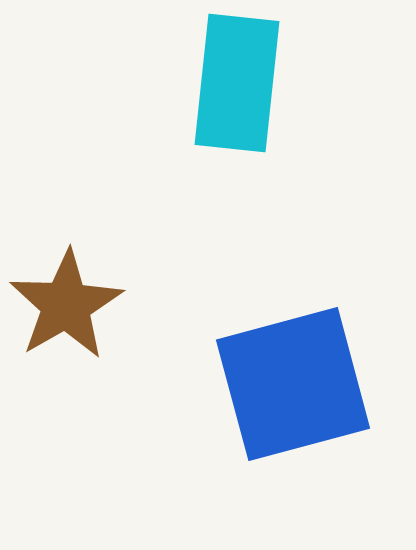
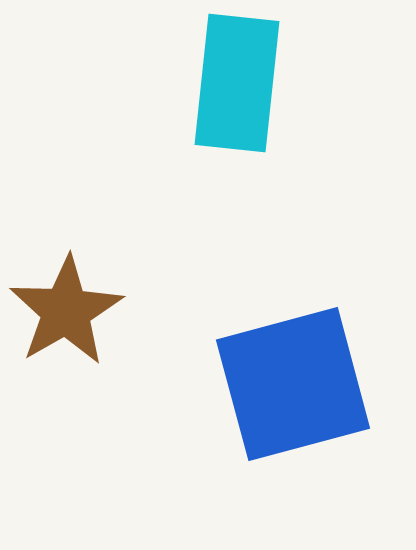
brown star: moved 6 px down
